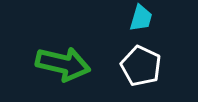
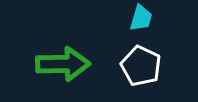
green arrow: rotated 14 degrees counterclockwise
